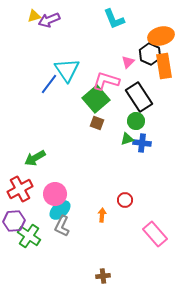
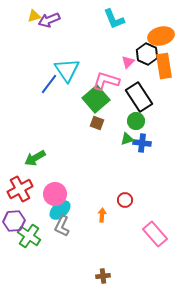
black hexagon: moved 3 px left
